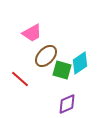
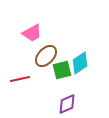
green square: rotated 30 degrees counterclockwise
red line: rotated 54 degrees counterclockwise
